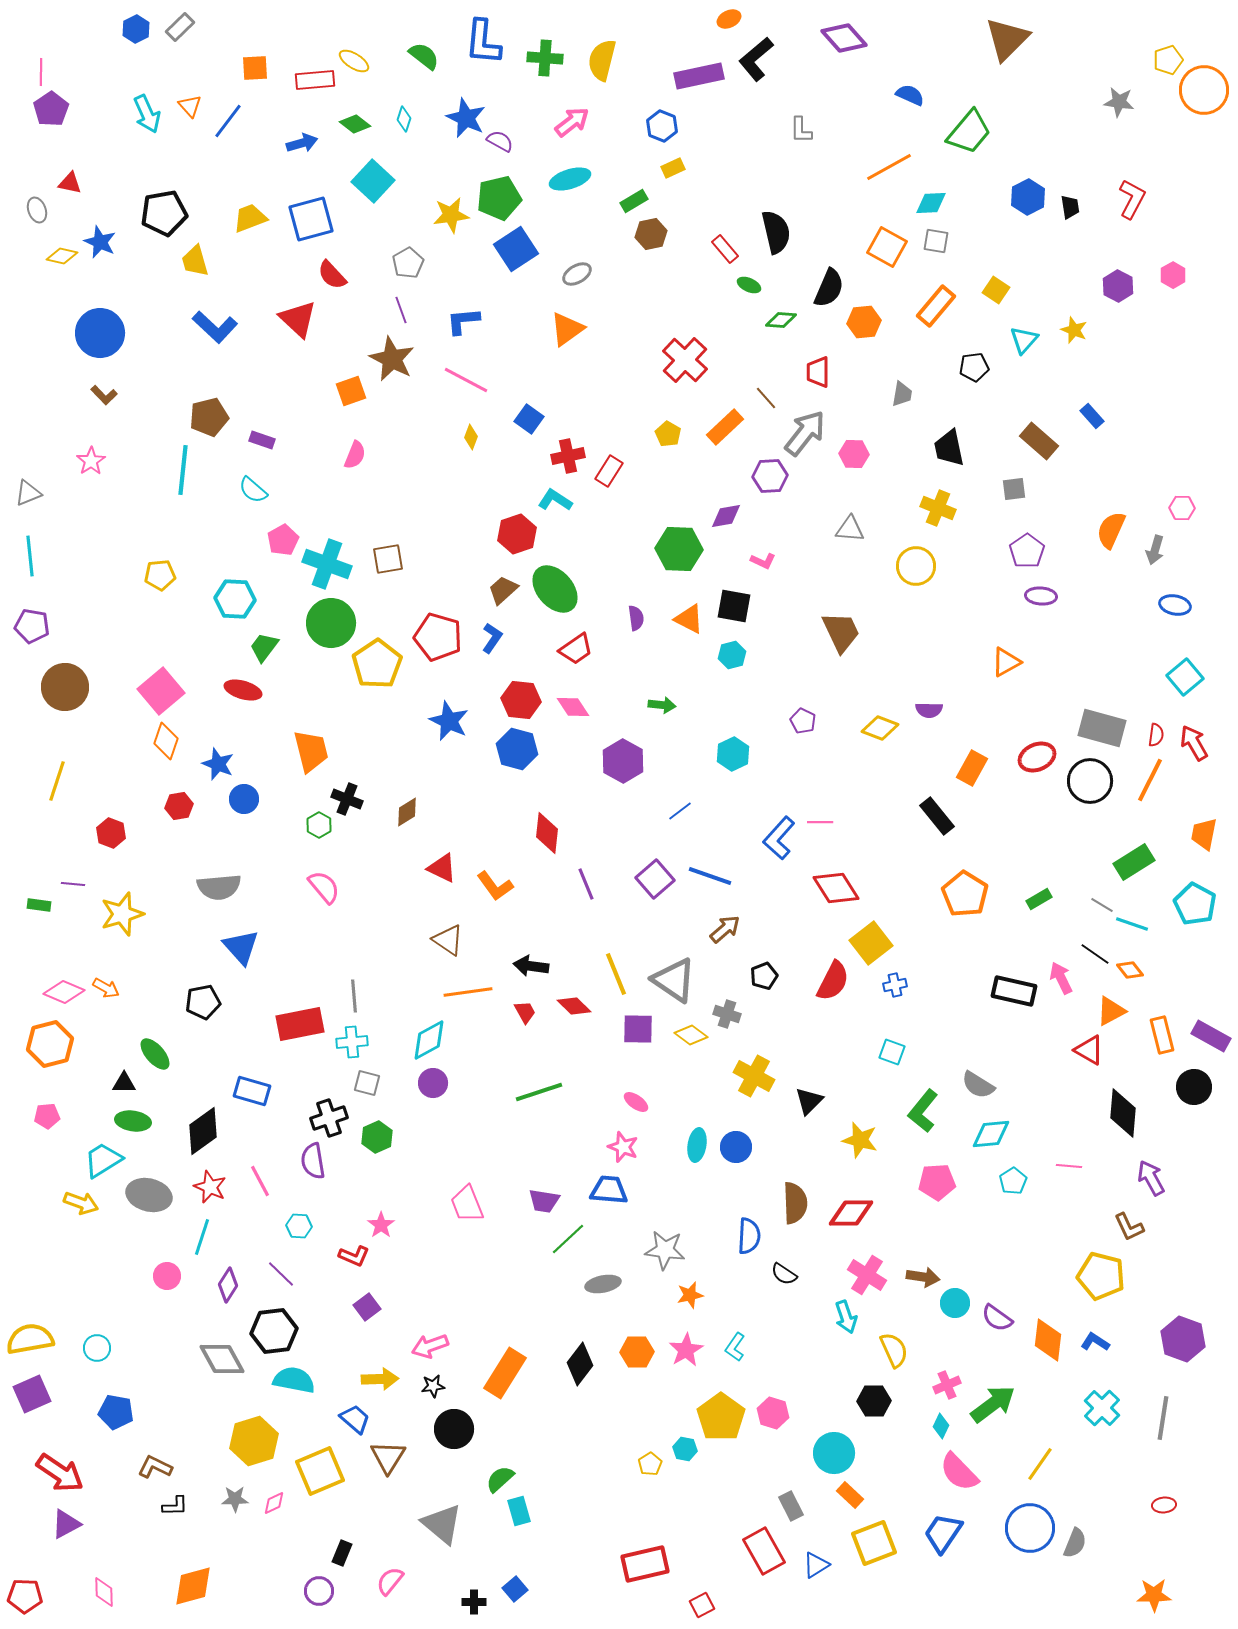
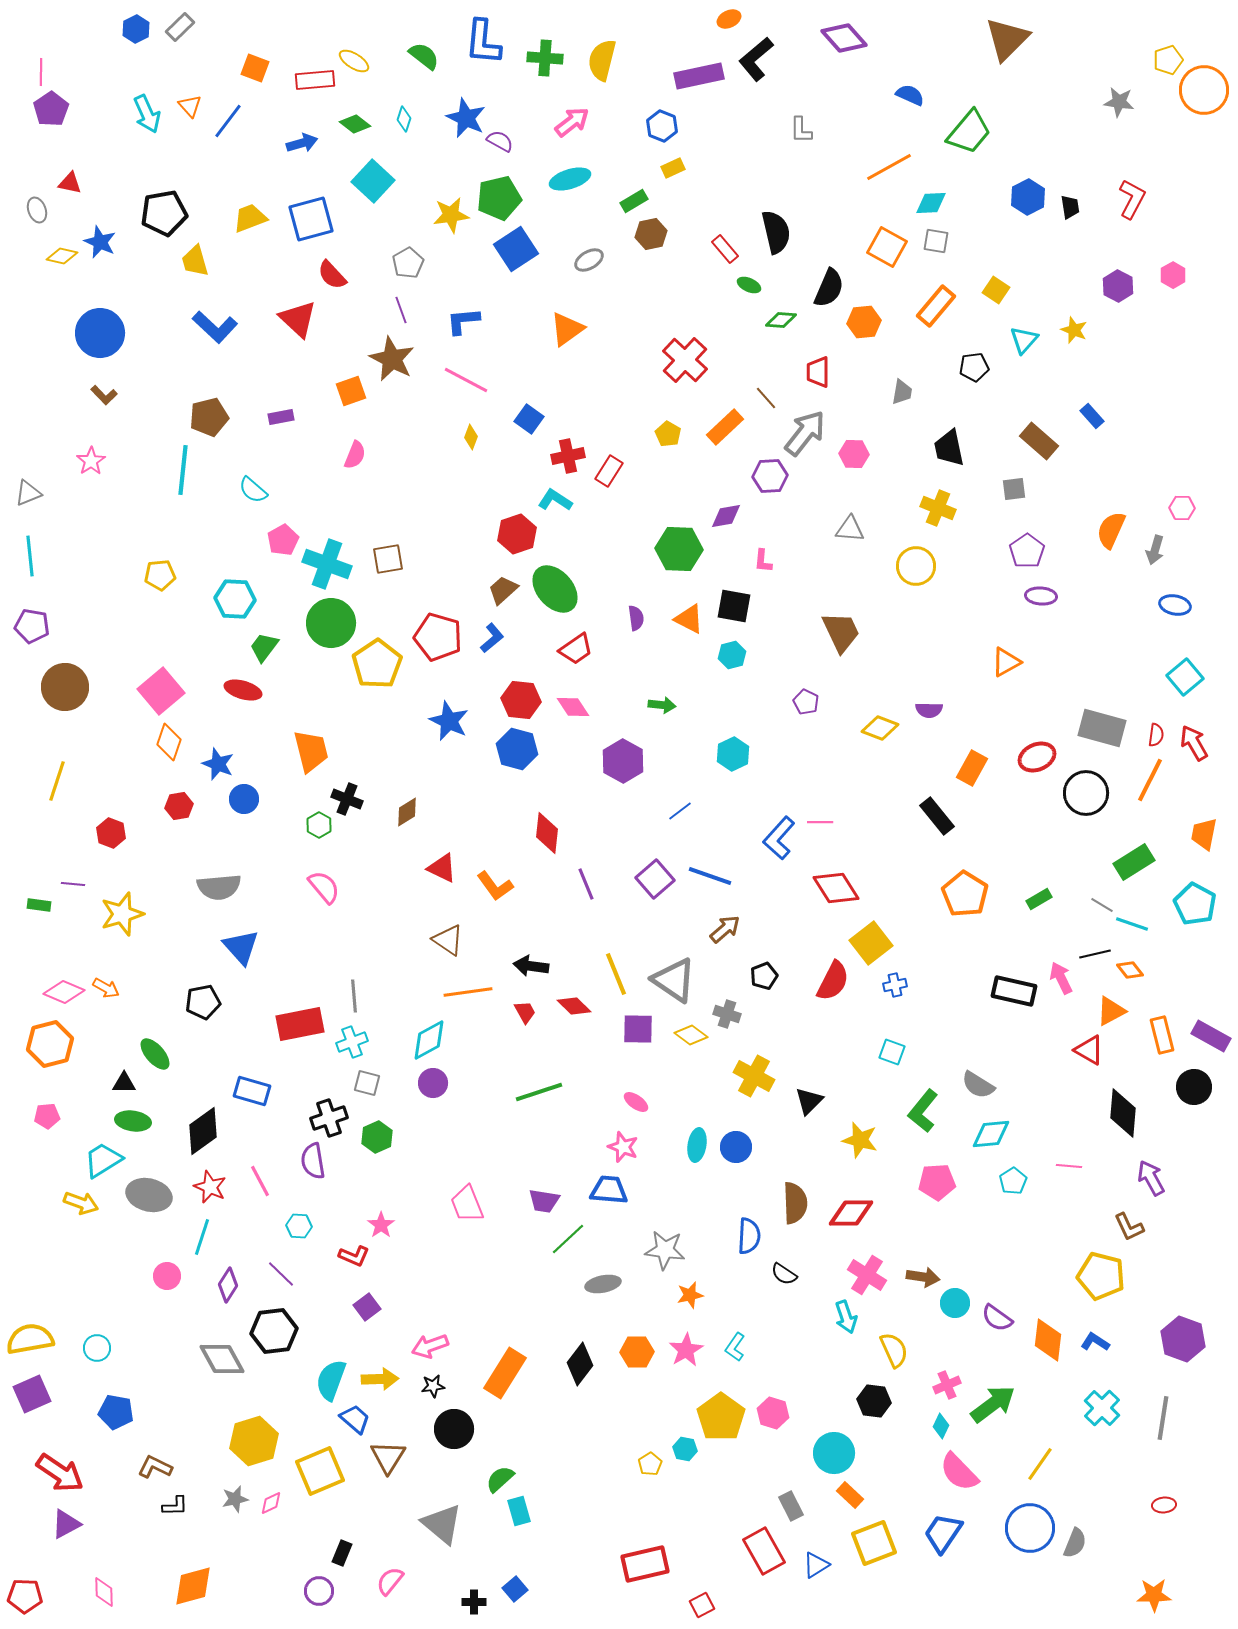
orange square at (255, 68): rotated 24 degrees clockwise
gray ellipse at (577, 274): moved 12 px right, 14 px up
gray trapezoid at (902, 394): moved 2 px up
purple rectangle at (262, 440): moved 19 px right, 23 px up; rotated 30 degrees counterclockwise
pink L-shape at (763, 561): rotated 70 degrees clockwise
blue L-shape at (492, 638): rotated 16 degrees clockwise
purple pentagon at (803, 721): moved 3 px right, 19 px up
orange diamond at (166, 741): moved 3 px right, 1 px down
black circle at (1090, 781): moved 4 px left, 12 px down
black line at (1095, 954): rotated 48 degrees counterclockwise
cyan cross at (352, 1042): rotated 16 degrees counterclockwise
cyan semicircle at (294, 1380): moved 37 px right; rotated 81 degrees counterclockwise
black hexagon at (874, 1401): rotated 8 degrees clockwise
gray star at (235, 1499): rotated 12 degrees counterclockwise
pink diamond at (274, 1503): moved 3 px left
